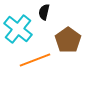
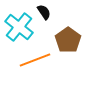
black semicircle: rotated 133 degrees clockwise
cyan cross: moved 1 px right, 2 px up
